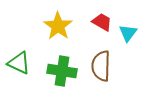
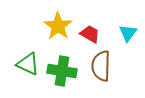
red trapezoid: moved 12 px left, 12 px down
green triangle: moved 9 px right, 1 px down
